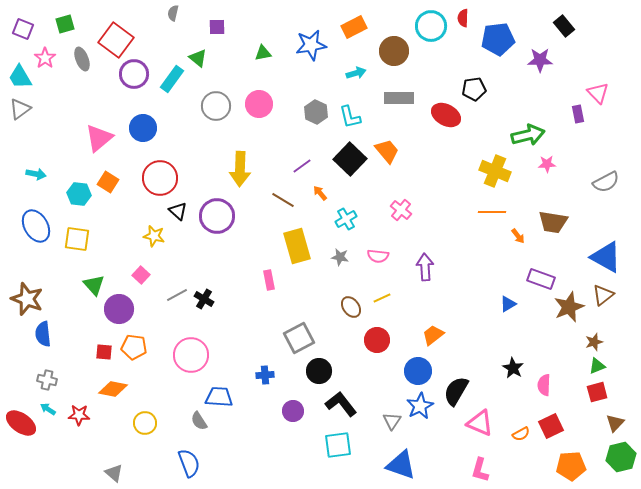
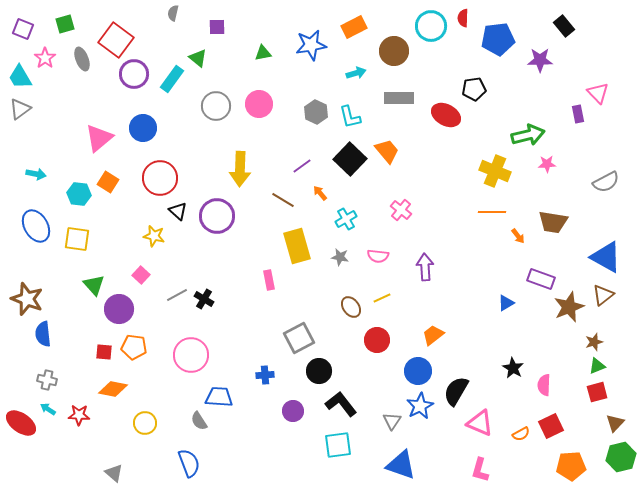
blue triangle at (508, 304): moved 2 px left, 1 px up
